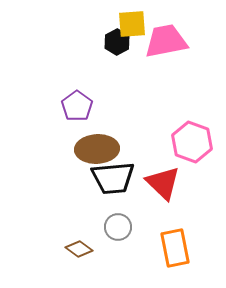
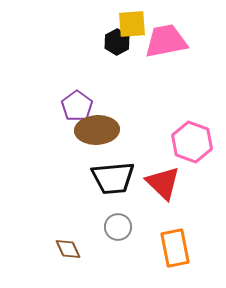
brown ellipse: moved 19 px up
brown diamond: moved 11 px left; rotated 28 degrees clockwise
